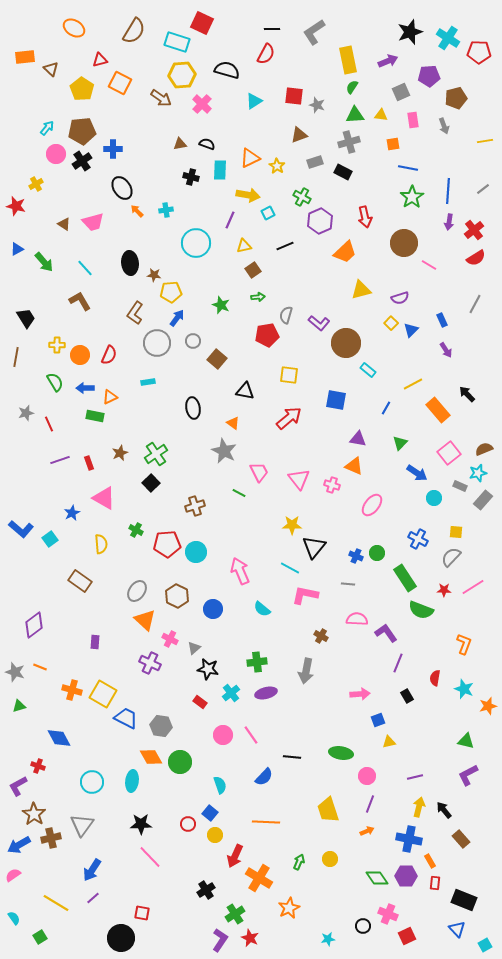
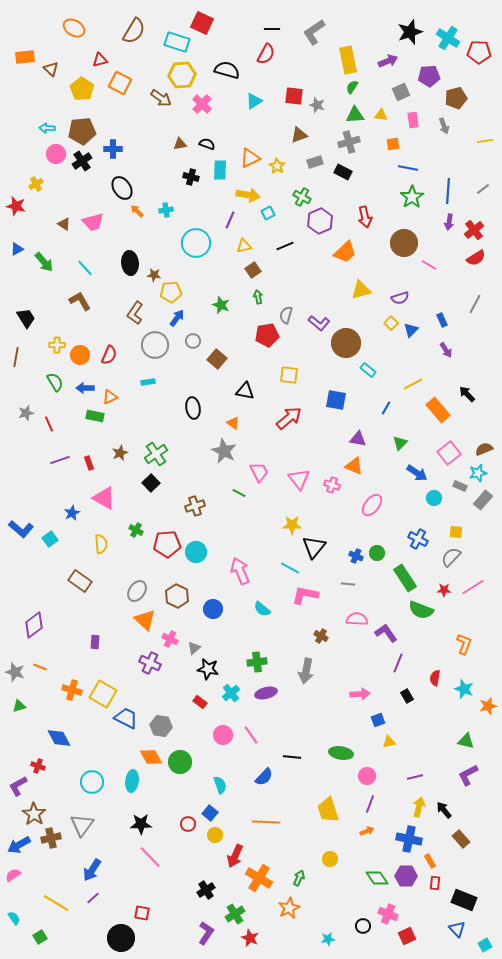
cyan arrow at (47, 128): rotated 126 degrees counterclockwise
green arrow at (258, 297): rotated 96 degrees counterclockwise
gray circle at (157, 343): moved 2 px left, 2 px down
green arrow at (299, 862): moved 16 px down
purple L-shape at (220, 940): moved 14 px left, 7 px up
